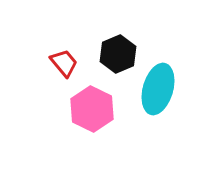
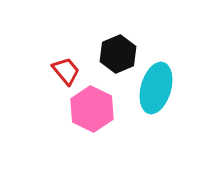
red trapezoid: moved 2 px right, 8 px down
cyan ellipse: moved 2 px left, 1 px up
